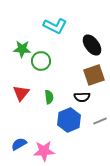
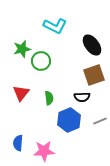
green star: rotated 18 degrees counterclockwise
green semicircle: moved 1 px down
blue semicircle: moved 1 px left, 1 px up; rotated 56 degrees counterclockwise
